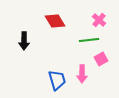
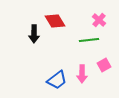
black arrow: moved 10 px right, 7 px up
pink square: moved 3 px right, 6 px down
blue trapezoid: rotated 70 degrees clockwise
